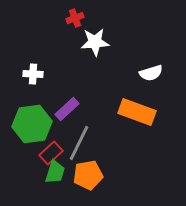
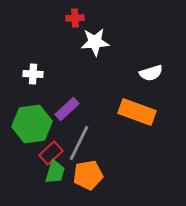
red cross: rotated 18 degrees clockwise
